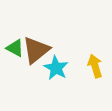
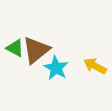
yellow arrow: rotated 45 degrees counterclockwise
